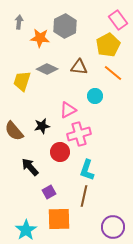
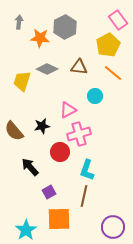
gray hexagon: moved 1 px down
